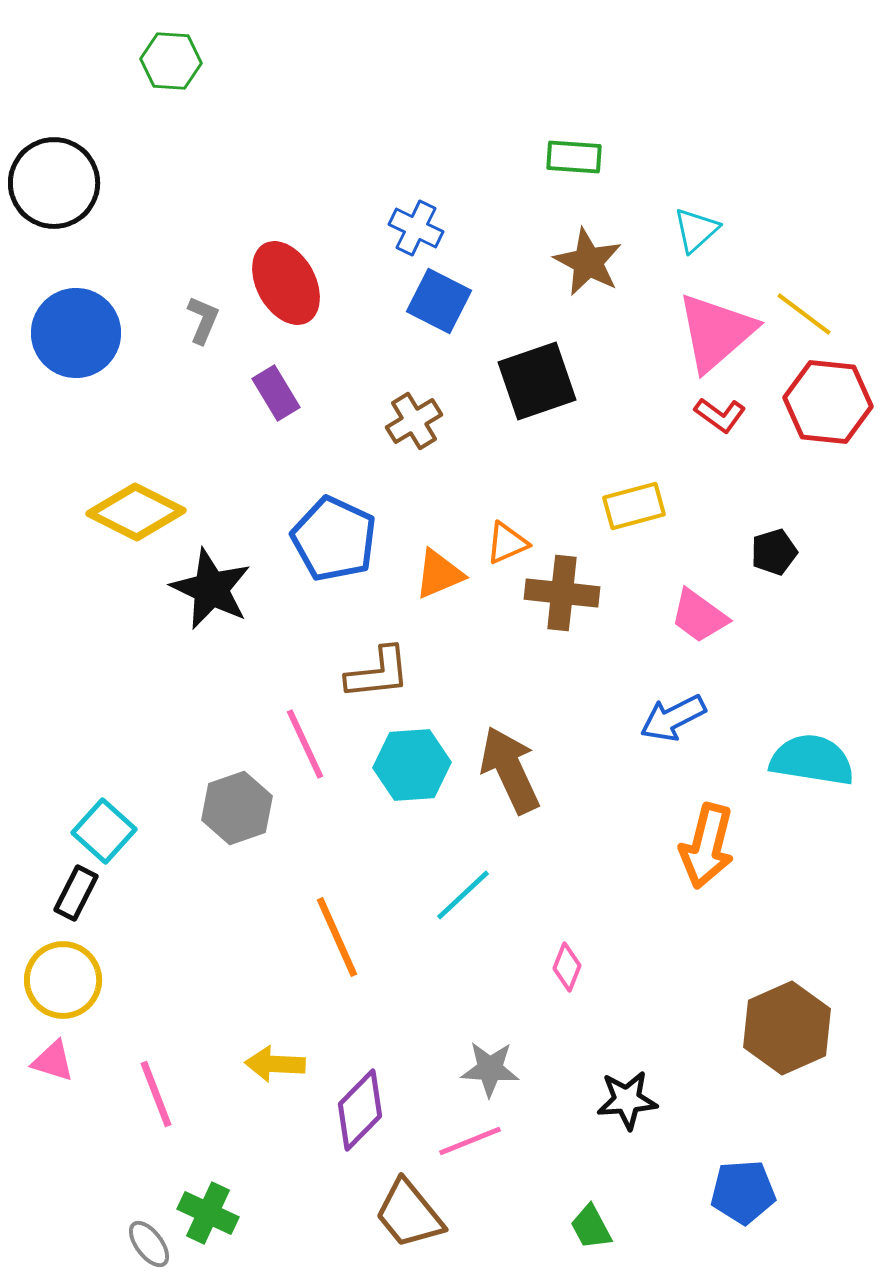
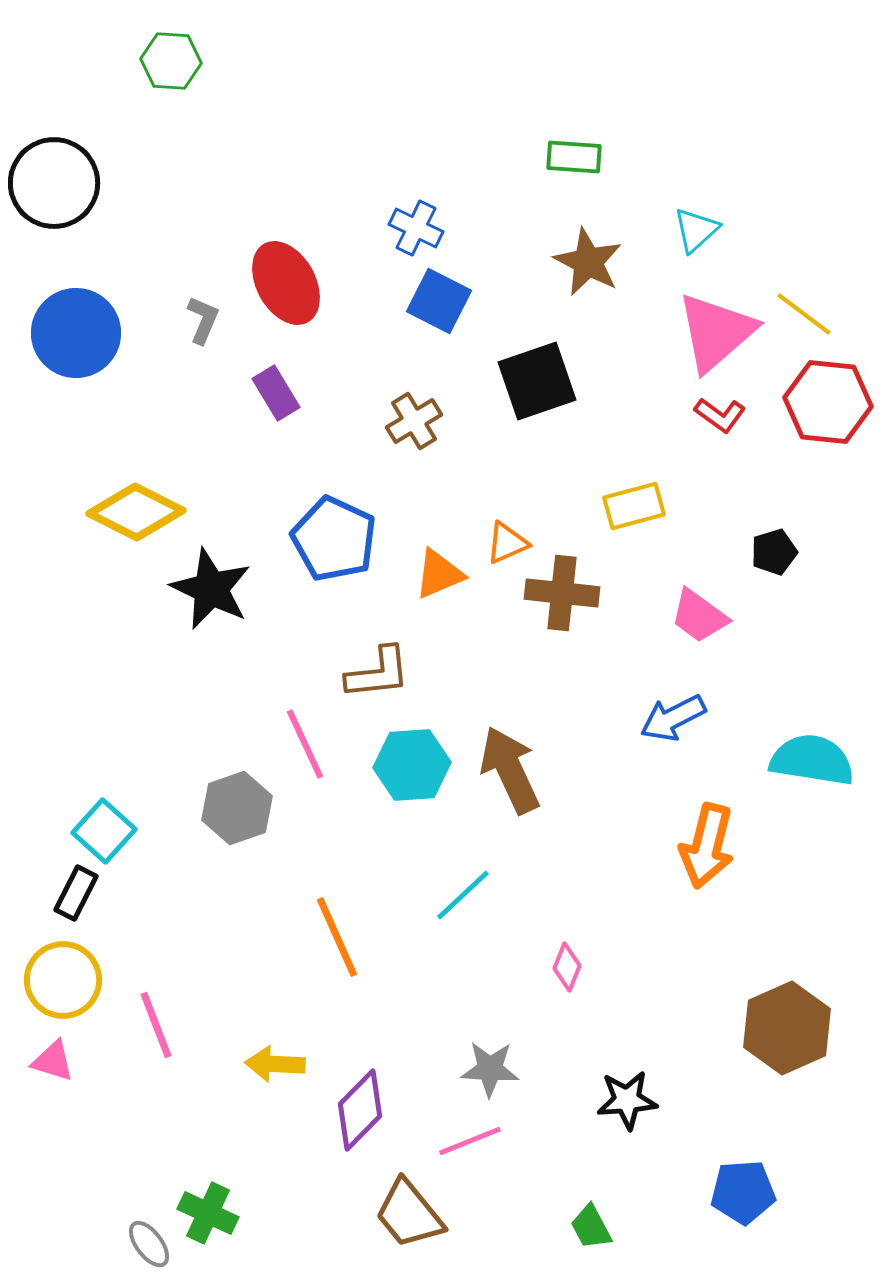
pink line at (156, 1094): moved 69 px up
